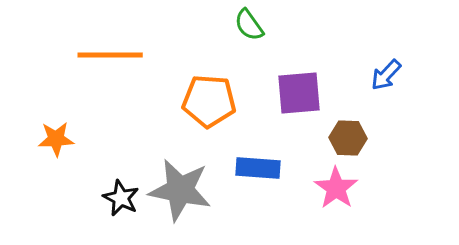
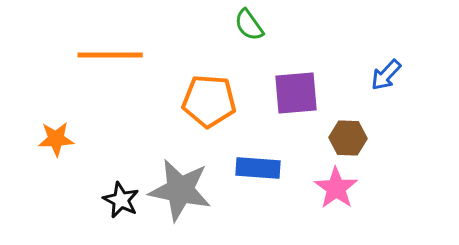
purple square: moved 3 px left
black star: moved 2 px down
